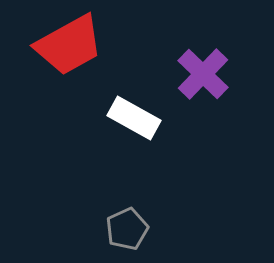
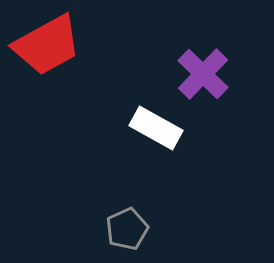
red trapezoid: moved 22 px left
white rectangle: moved 22 px right, 10 px down
